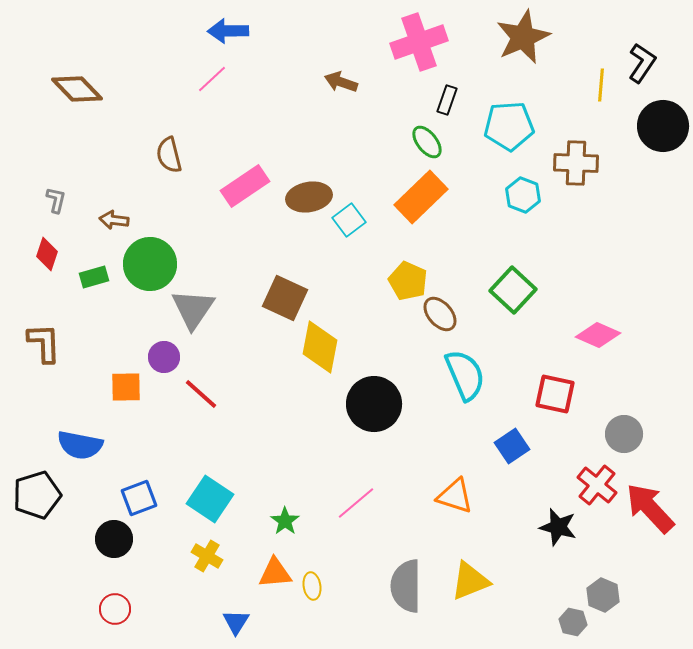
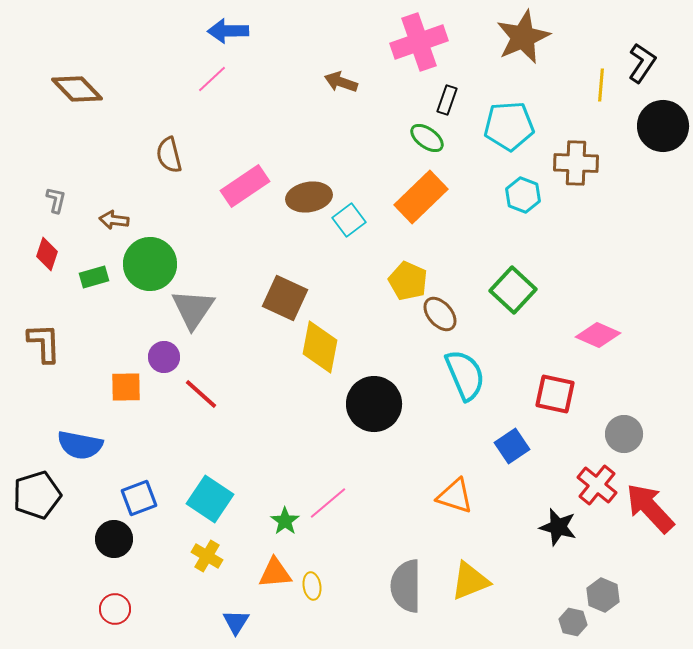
green ellipse at (427, 142): moved 4 px up; rotated 16 degrees counterclockwise
pink line at (356, 503): moved 28 px left
